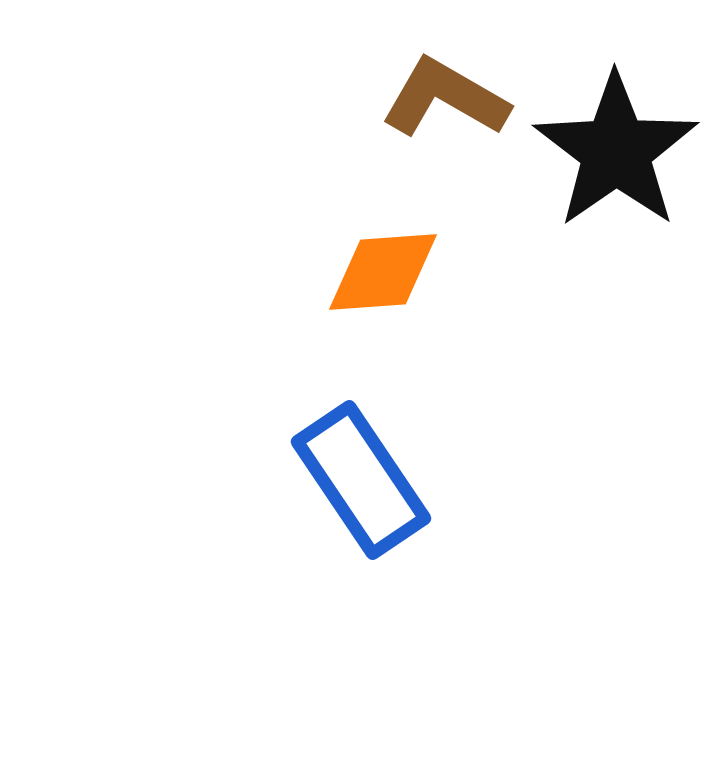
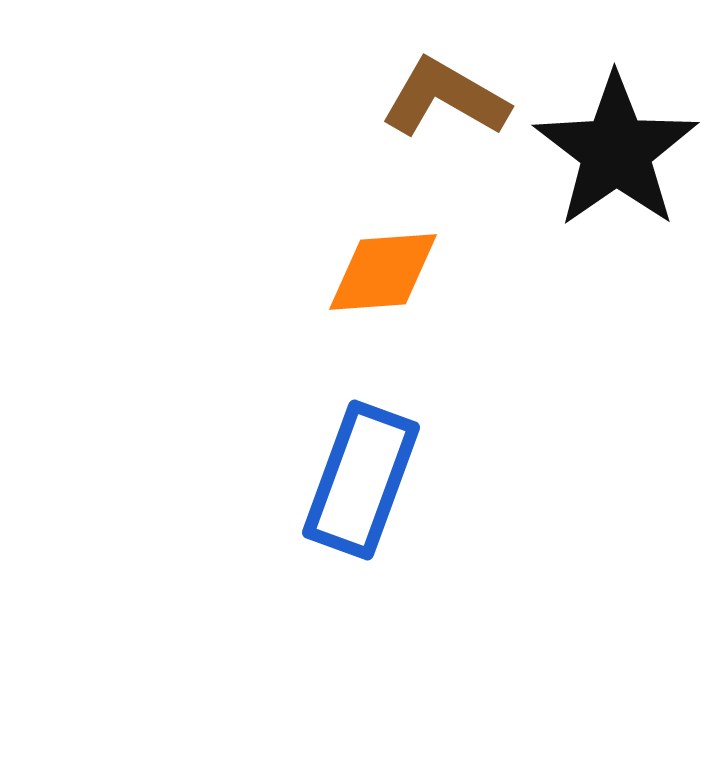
blue rectangle: rotated 54 degrees clockwise
